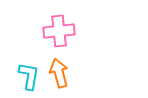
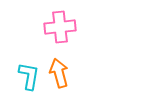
pink cross: moved 1 px right, 4 px up
